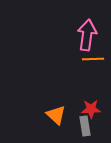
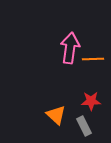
pink arrow: moved 17 px left, 13 px down
red star: moved 8 px up
gray rectangle: moved 1 px left; rotated 18 degrees counterclockwise
